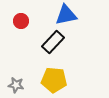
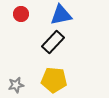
blue triangle: moved 5 px left
red circle: moved 7 px up
gray star: rotated 21 degrees counterclockwise
